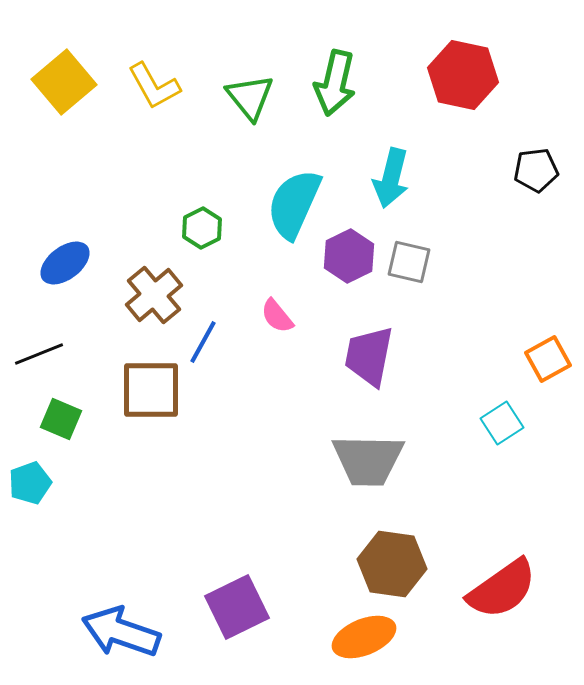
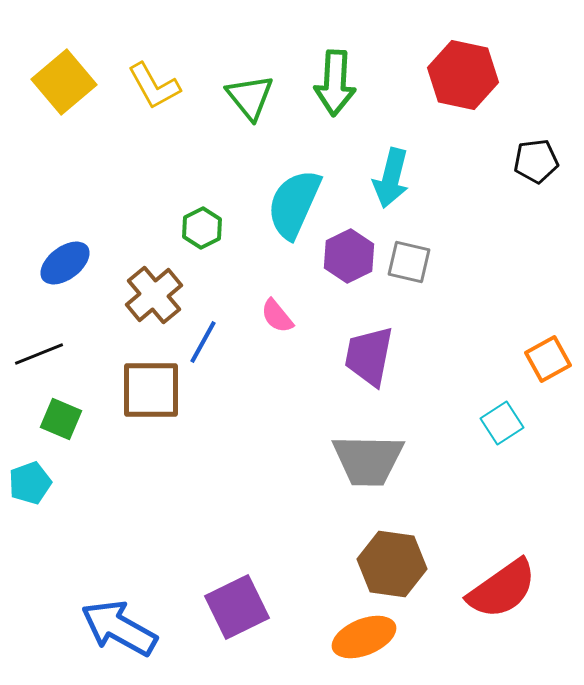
green arrow: rotated 10 degrees counterclockwise
black pentagon: moved 9 px up
blue arrow: moved 2 px left, 4 px up; rotated 10 degrees clockwise
